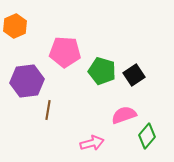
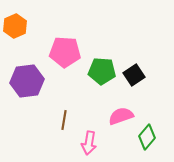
green pentagon: rotated 12 degrees counterclockwise
brown line: moved 16 px right, 10 px down
pink semicircle: moved 3 px left, 1 px down
green diamond: moved 1 px down
pink arrow: moved 3 px left; rotated 115 degrees clockwise
